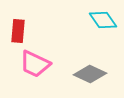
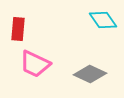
red rectangle: moved 2 px up
